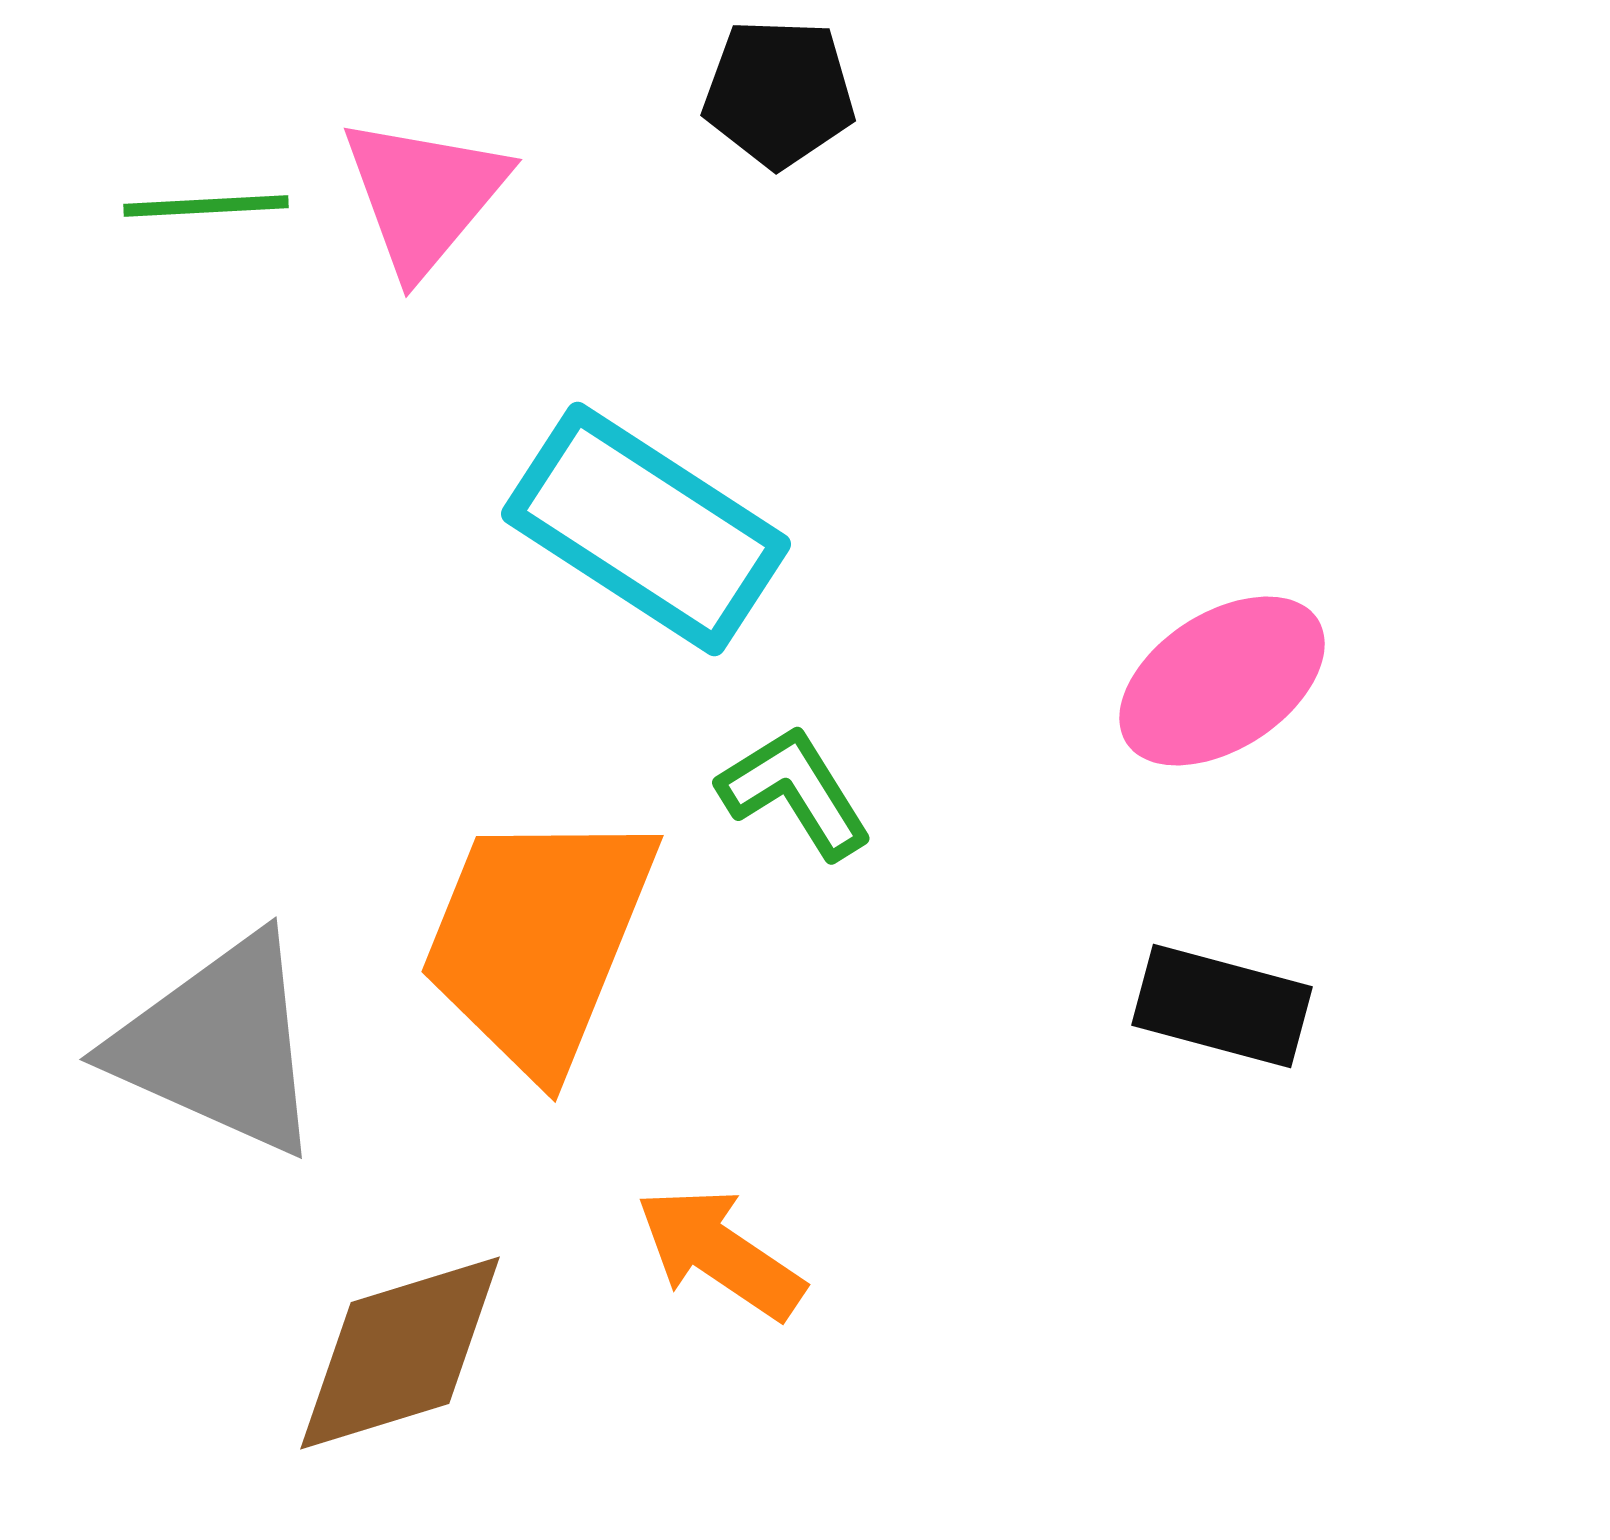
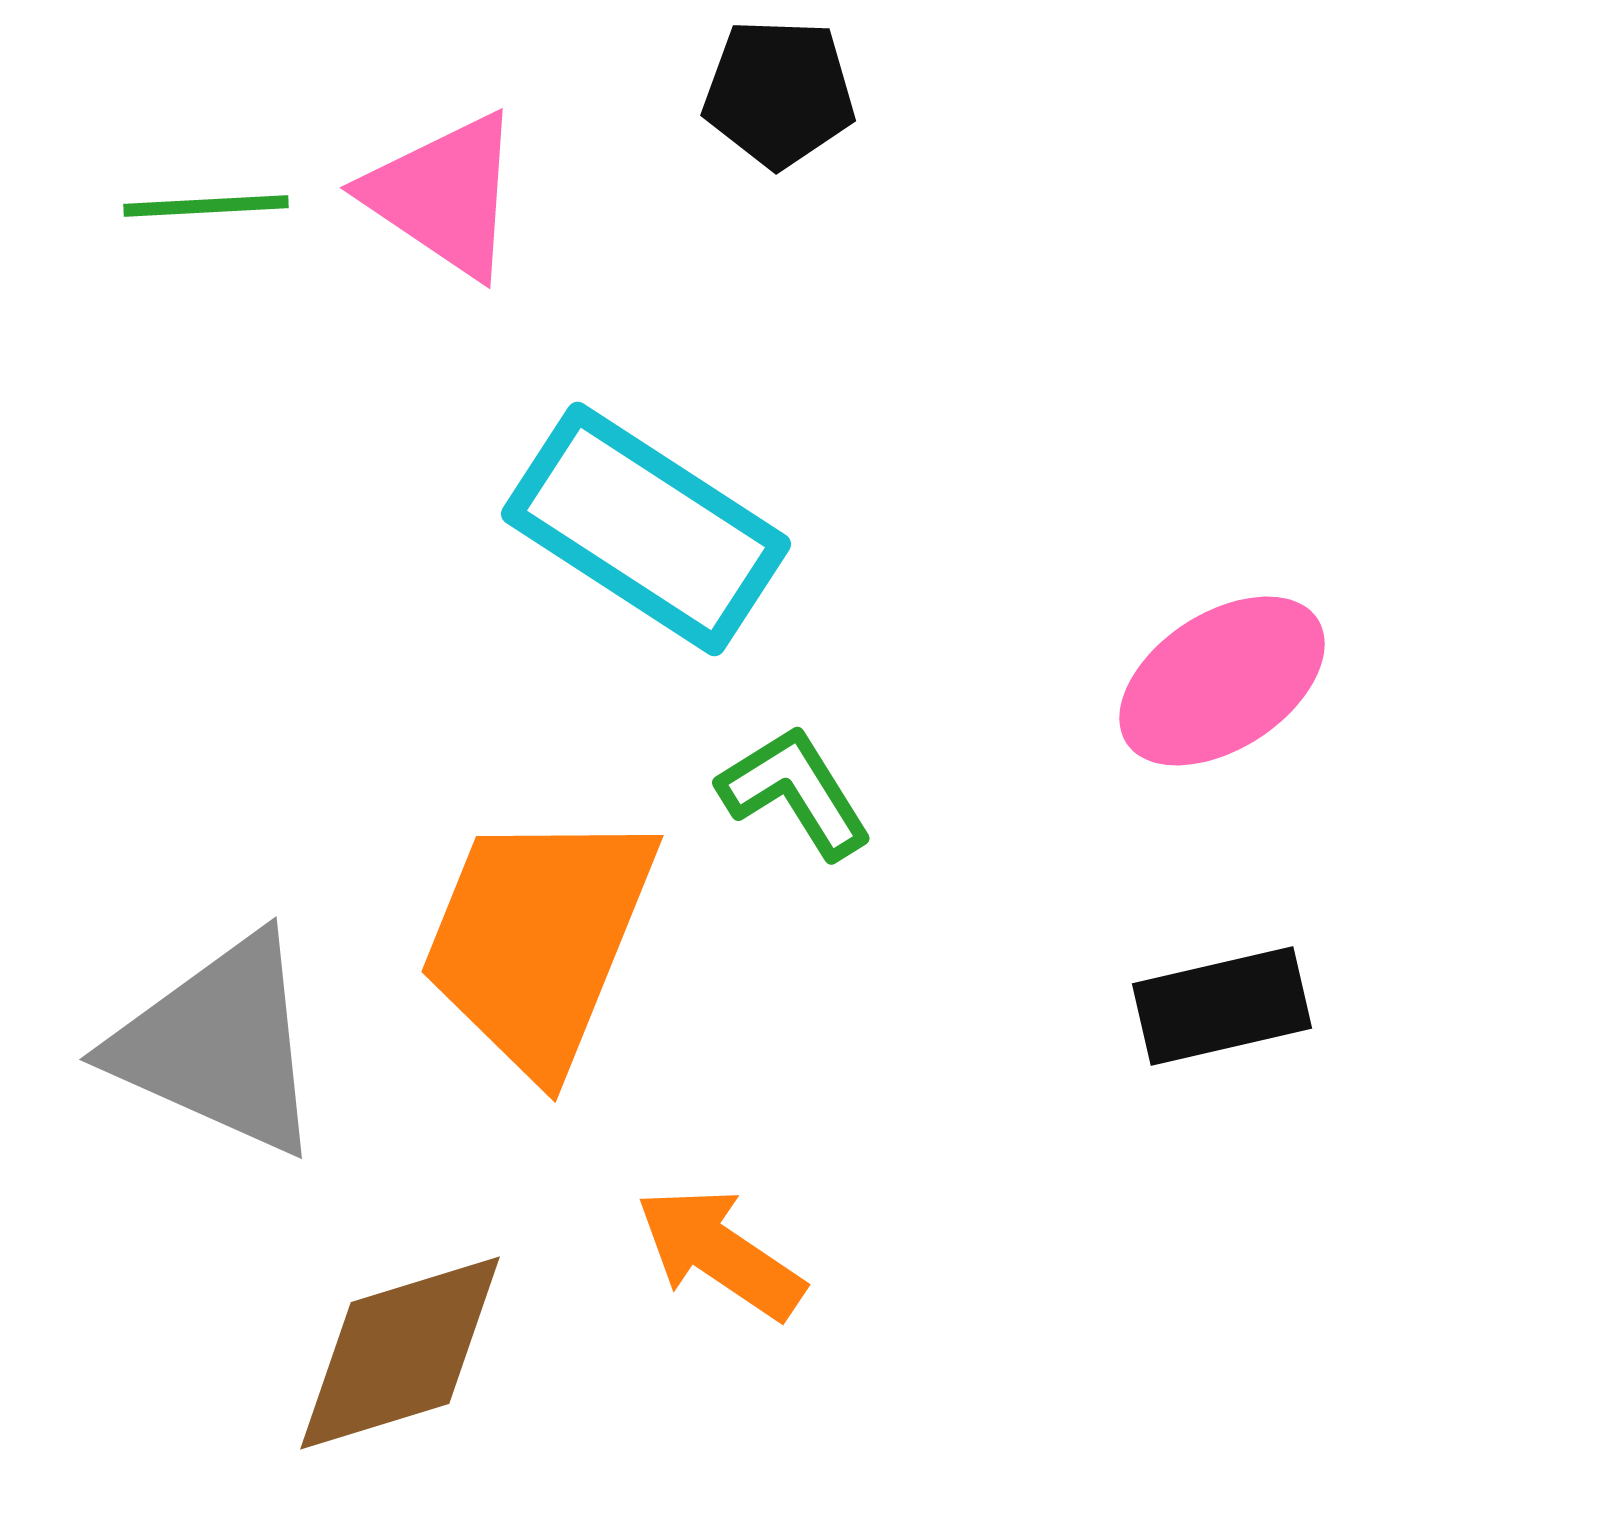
pink triangle: moved 20 px right; rotated 36 degrees counterclockwise
black rectangle: rotated 28 degrees counterclockwise
